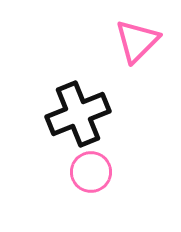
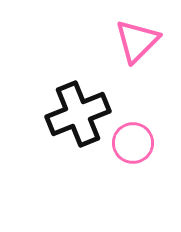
pink circle: moved 42 px right, 29 px up
